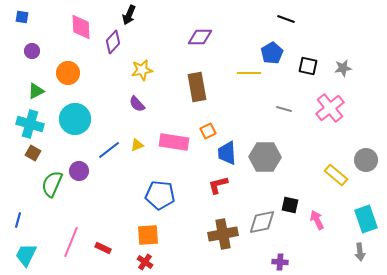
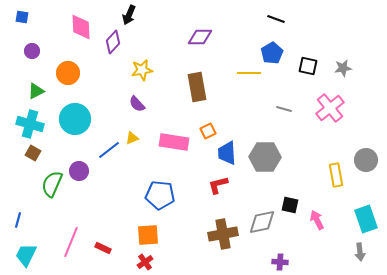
black line at (286, 19): moved 10 px left
yellow triangle at (137, 145): moved 5 px left, 7 px up
yellow rectangle at (336, 175): rotated 40 degrees clockwise
red cross at (145, 262): rotated 21 degrees clockwise
